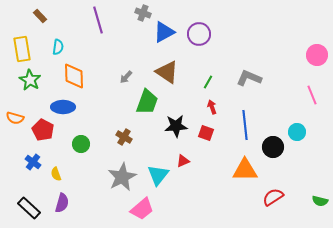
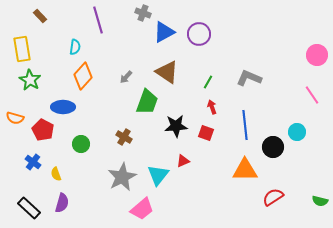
cyan semicircle: moved 17 px right
orange diamond: moved 9 px right; rotated 44 degrees clockwise
pink line: rotated 12 degrees counterclockwise
